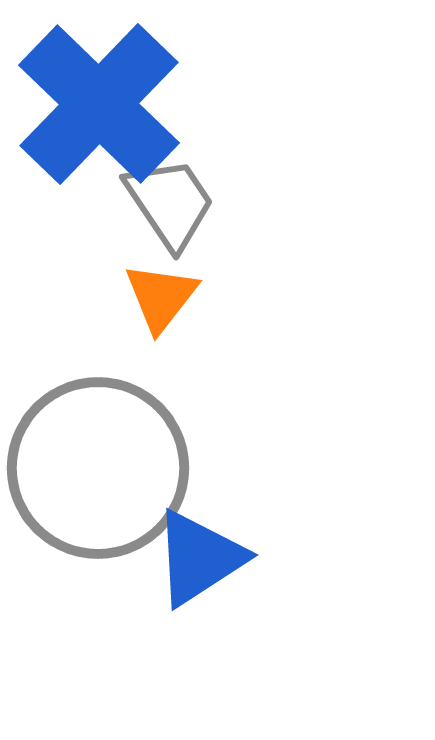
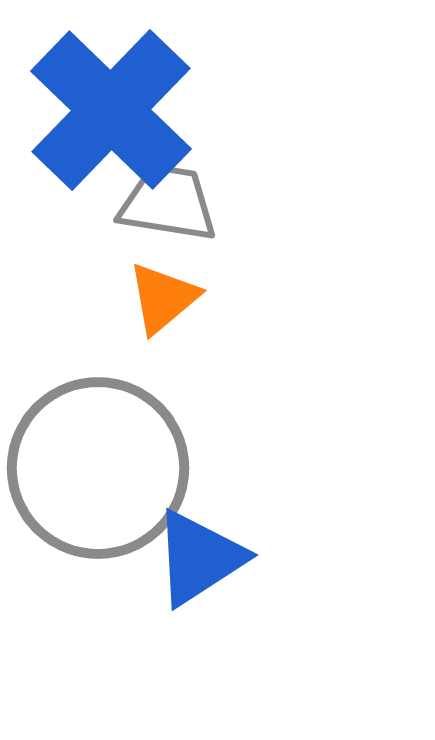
blue cross: moved 12 px right, 6 px down
gray trapezoid: moved 2 px left; rotated 47 degrees counterclockwise
orange triangle: moved 2 px right, 1 px down; rotated 12 degrees clockwise
